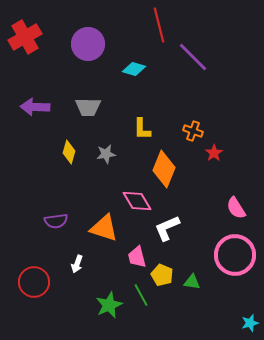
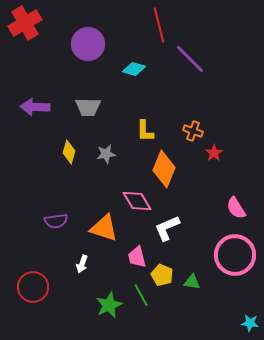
red cross: moved 14 px up
purple line: moved 3 px left, 2 px down
yellow L-shape: moved 3 px right, 2 px down
white arrow: moved 5 px right
red circle: moved 1 px left, 5 px down
cyan star: rotated 24 degrees clockwise
